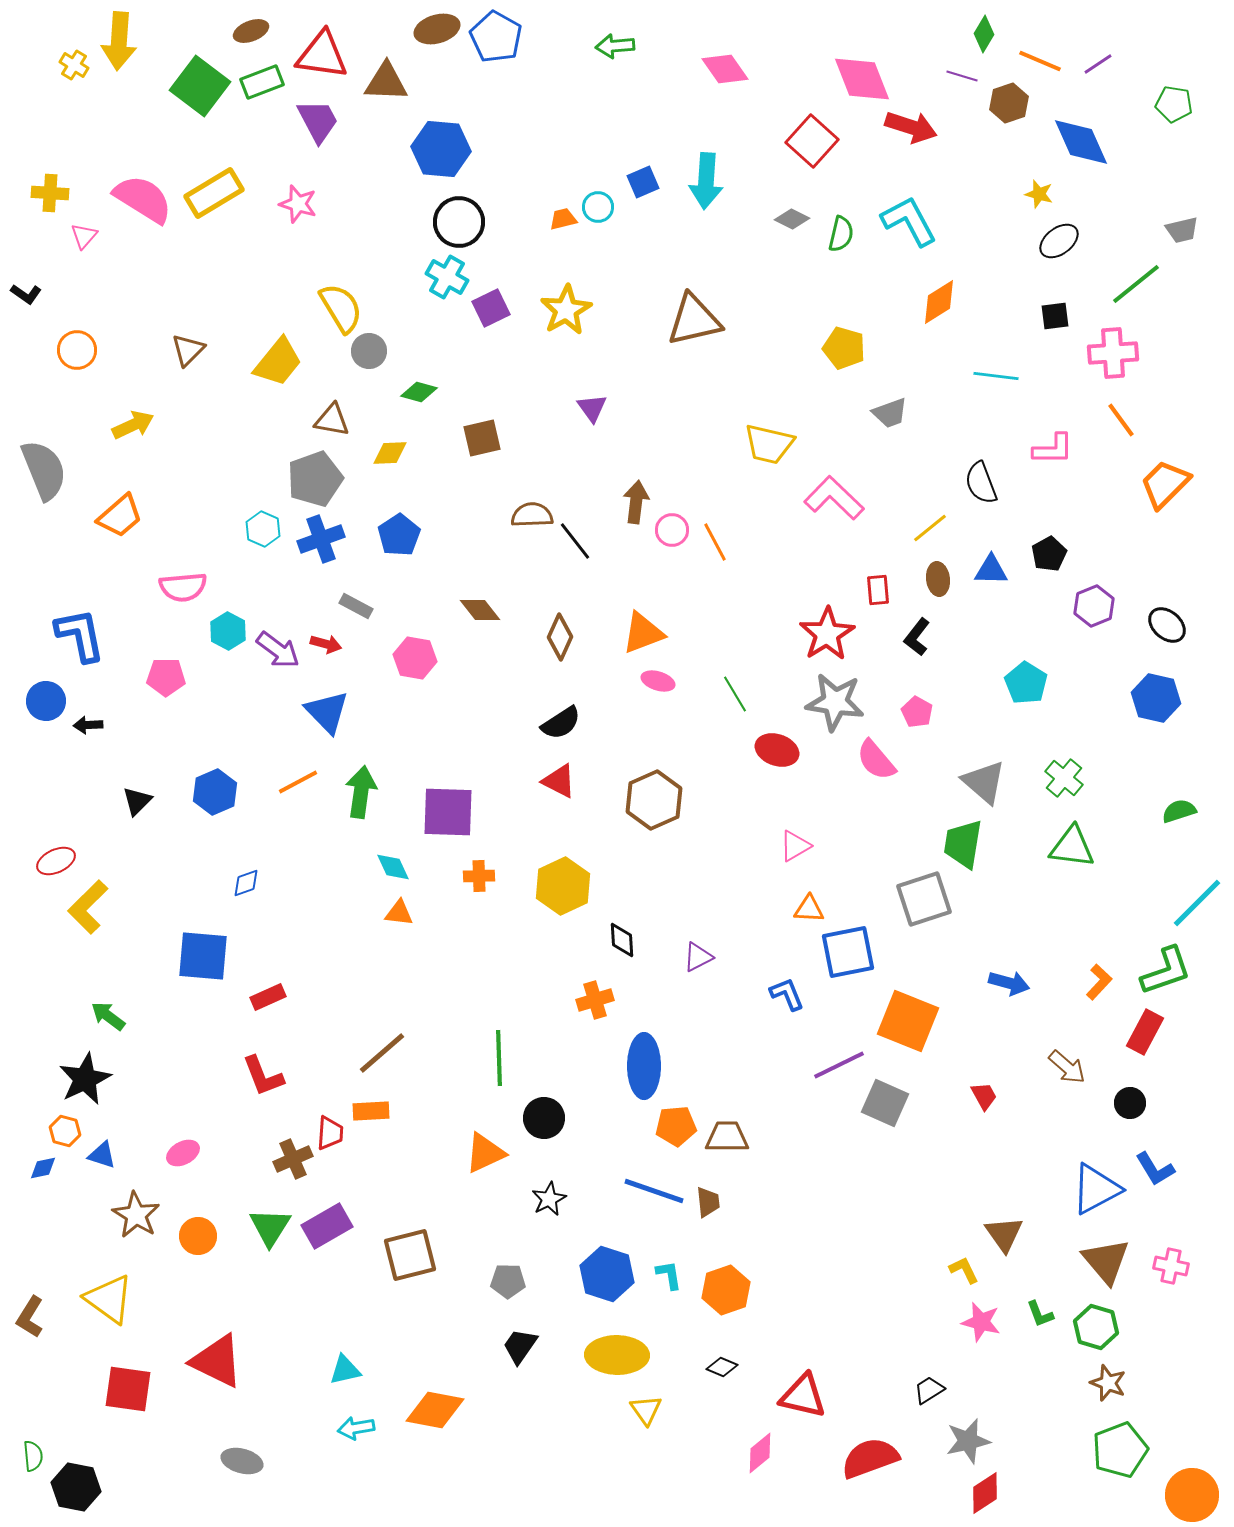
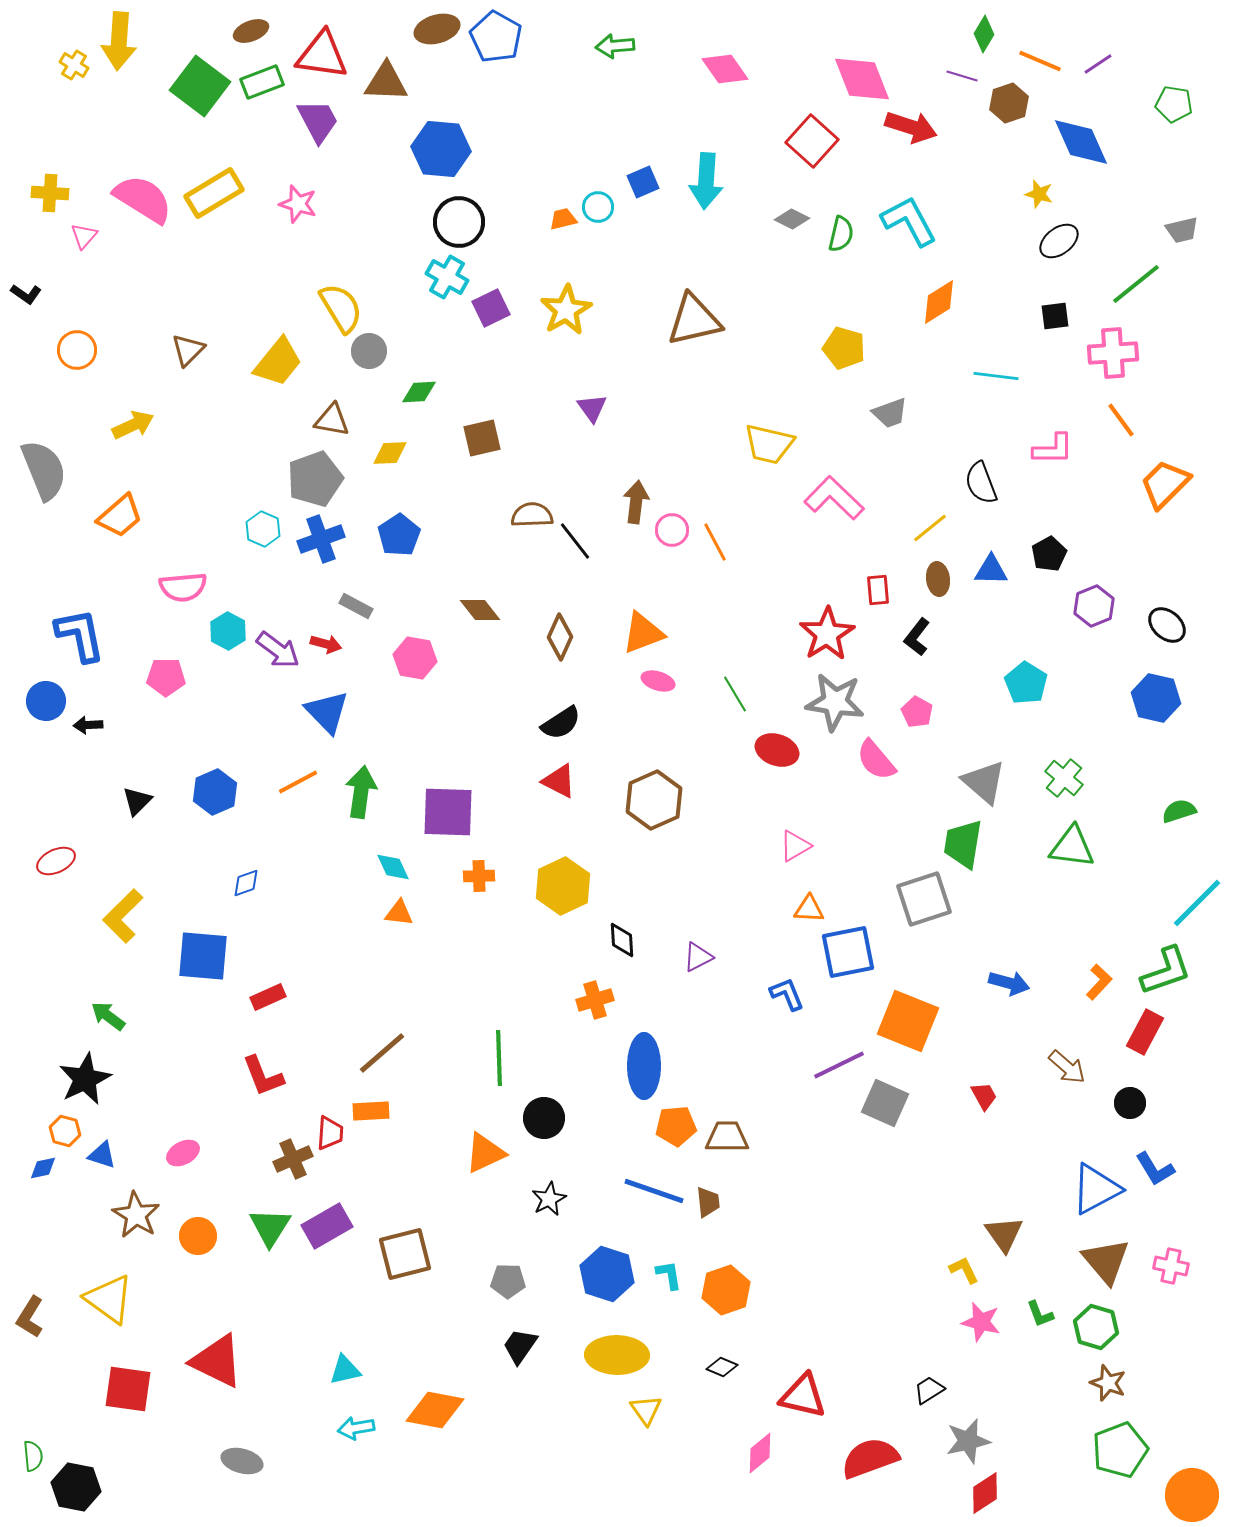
green diamond at (419, 392): rotated 18 degrees counterclockwise
yellow L-shape at (88, 907): moved 35 px right, 9 px down
brown square at (410, 1255): moved 5 px left, 1 px up
